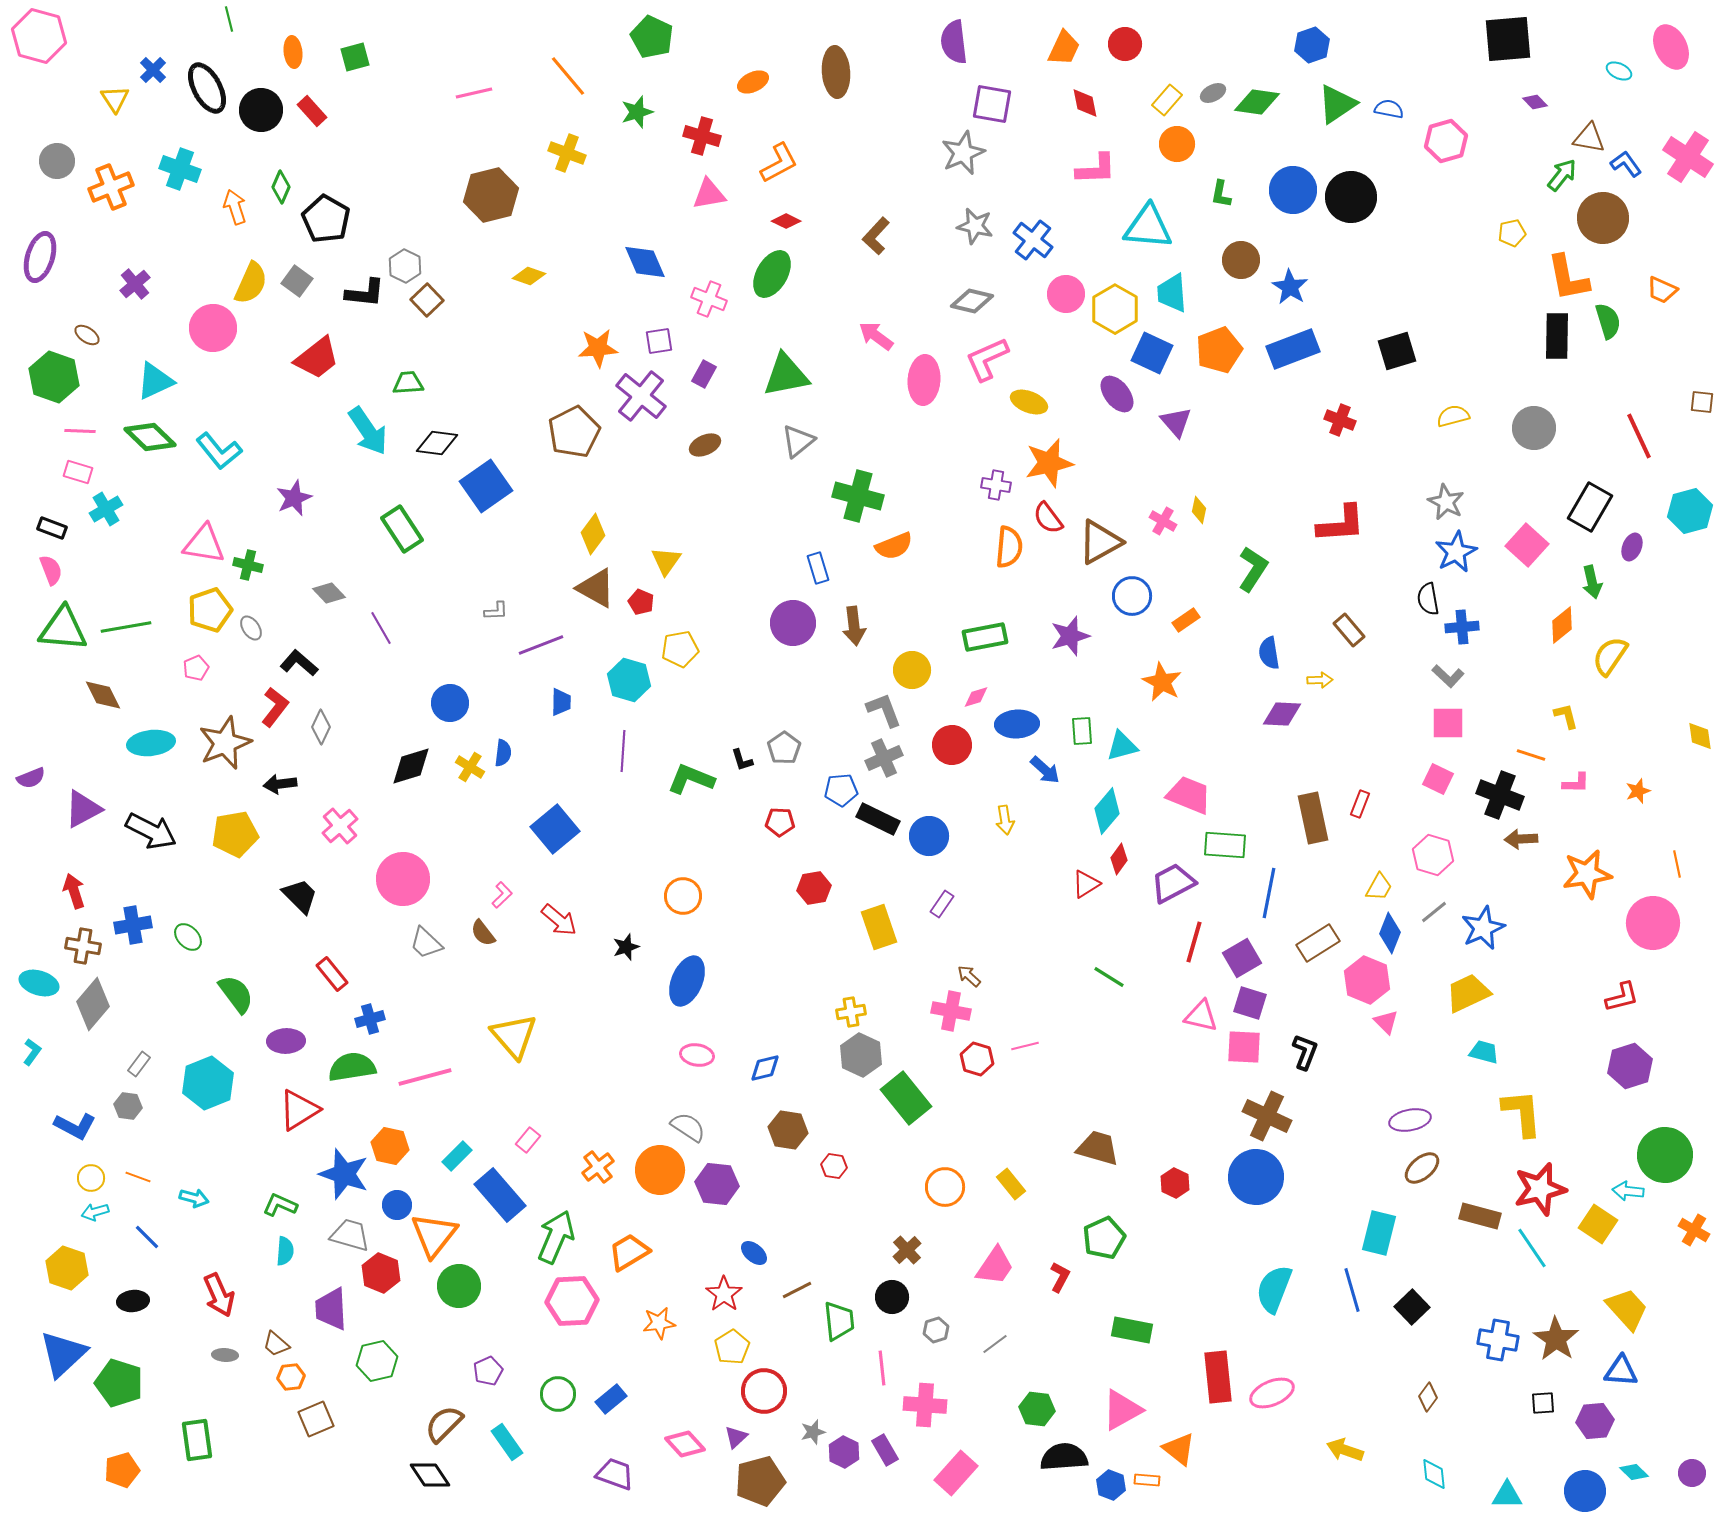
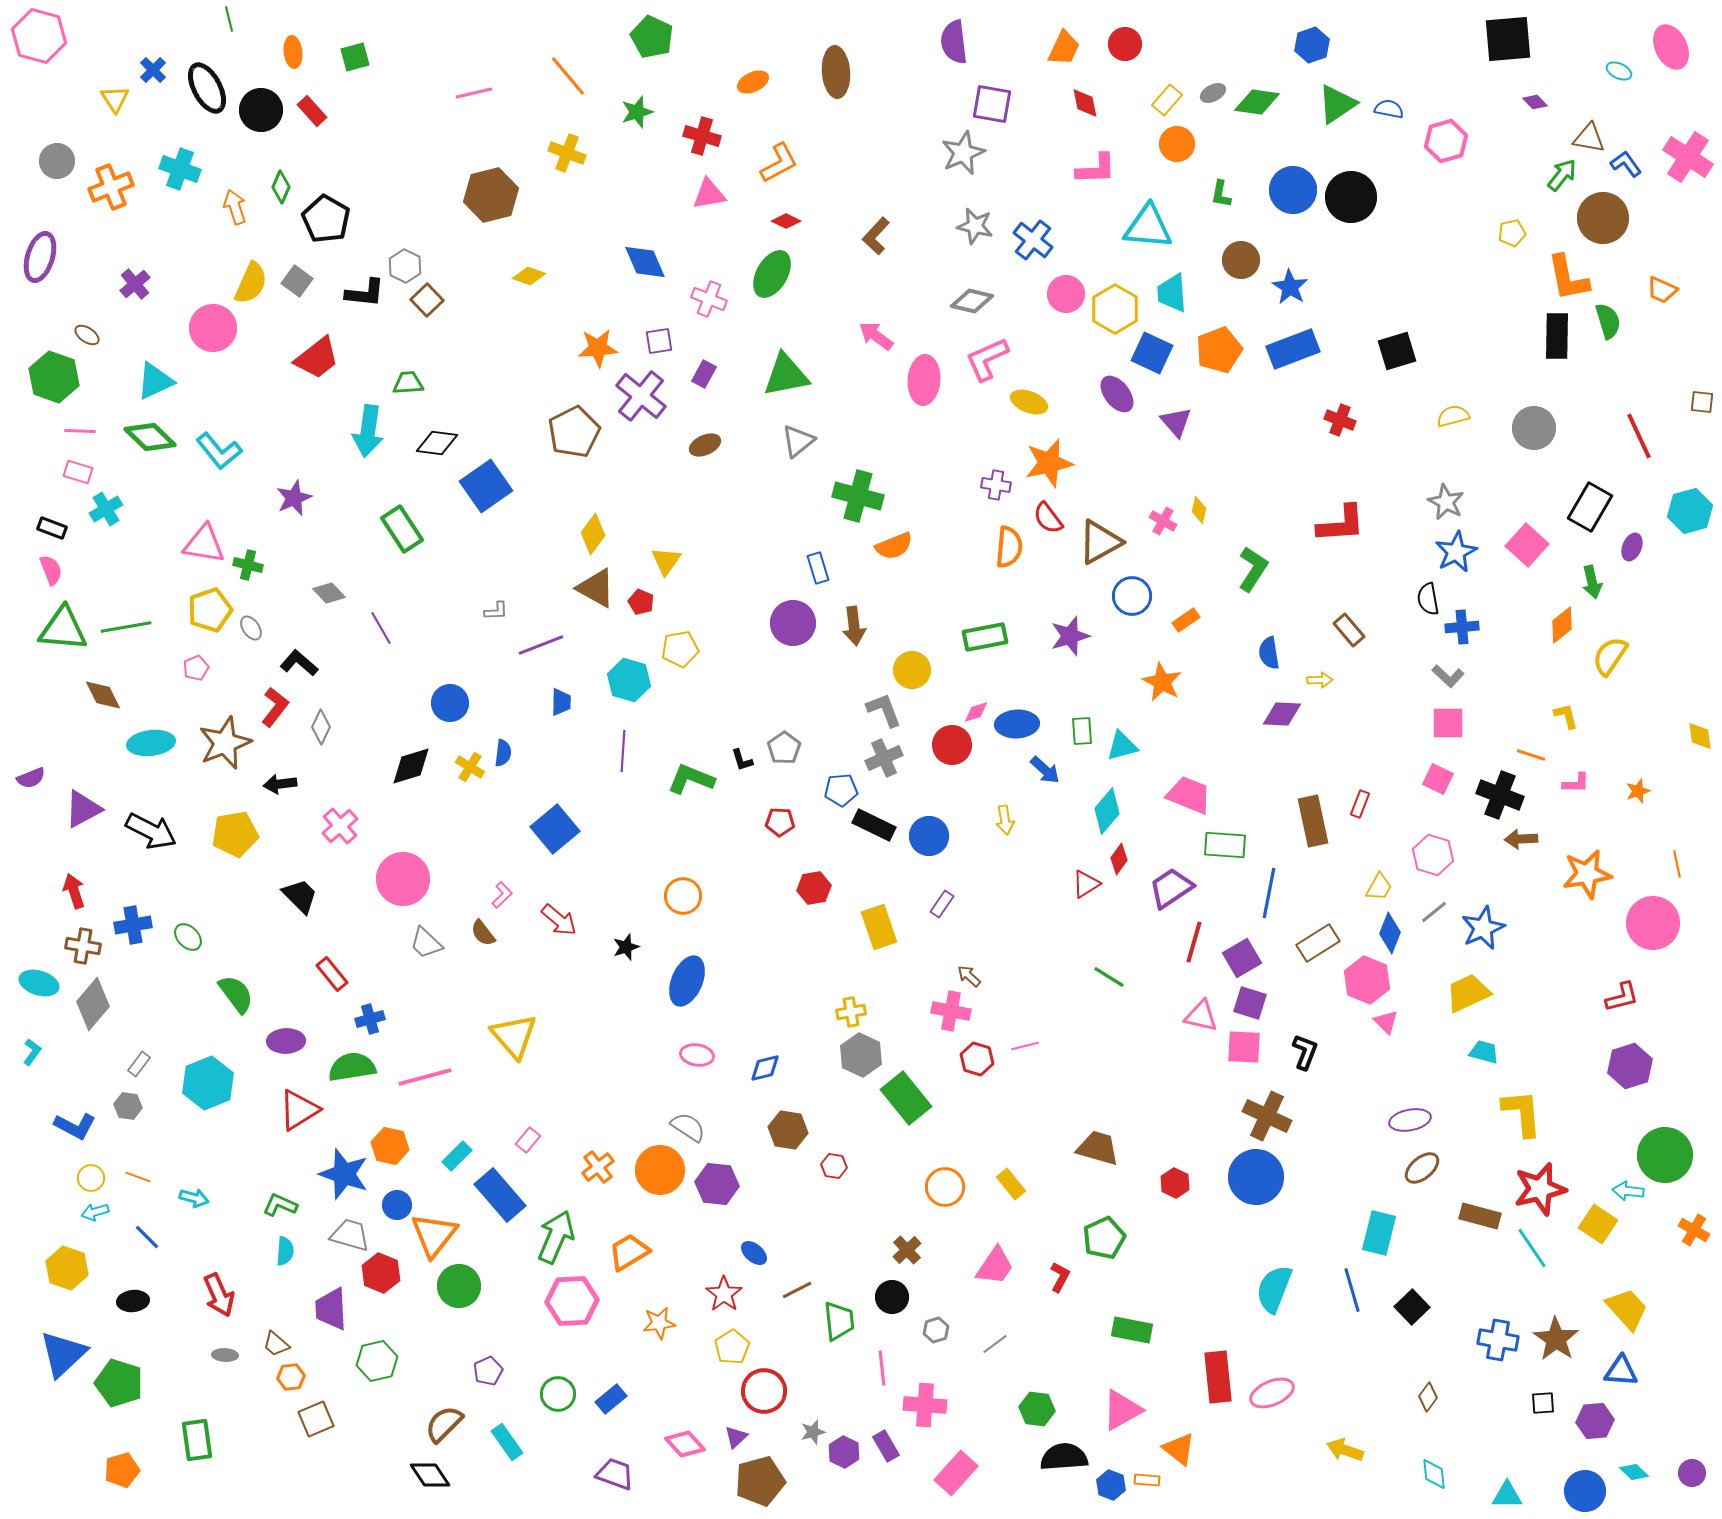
cyan arrow at (368, 431): rotated 42 degrees clockwise
pink diamond at (976, 697): moved 15 px down
brown rectangle at (1313, 818): moved 3 px down
black rectangle at (878, 819): moved 4 px left, 6 px down
purple trapezoid at (1173, 883): moved 2 px left, 5 px down; rotated 6 degrees counterclockwise
purple rectangle at (885, 1450): moved 1 px right, 4 px up
